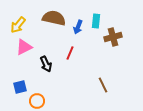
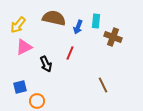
brown cross: rotated 36 degrees clockwise
